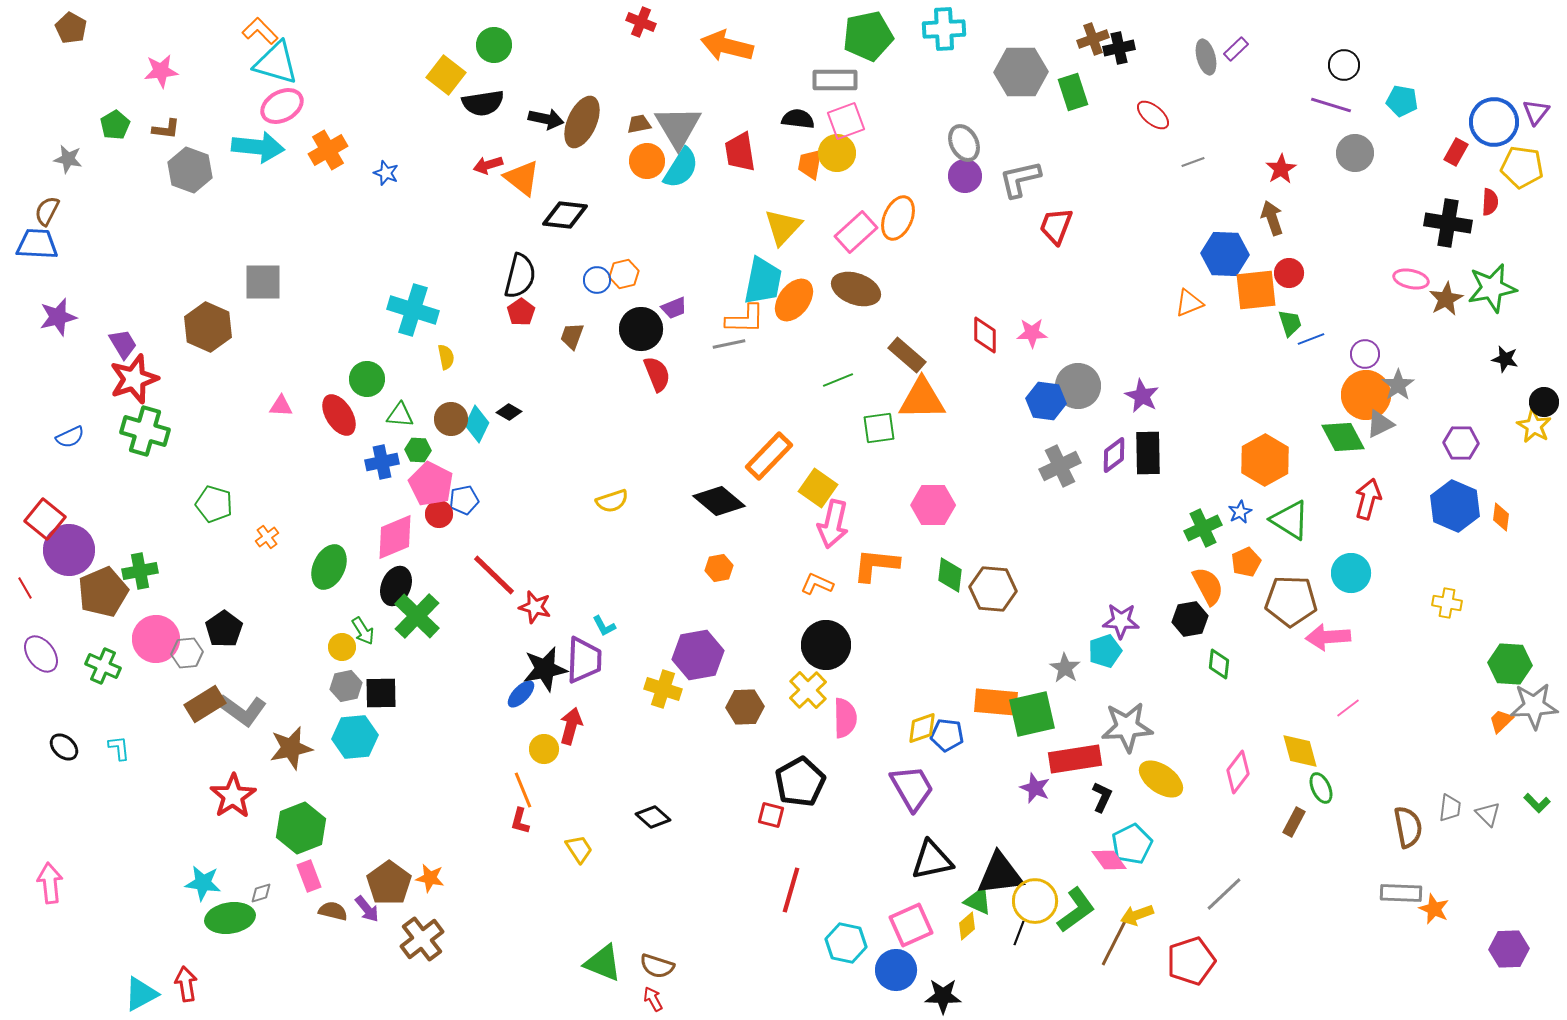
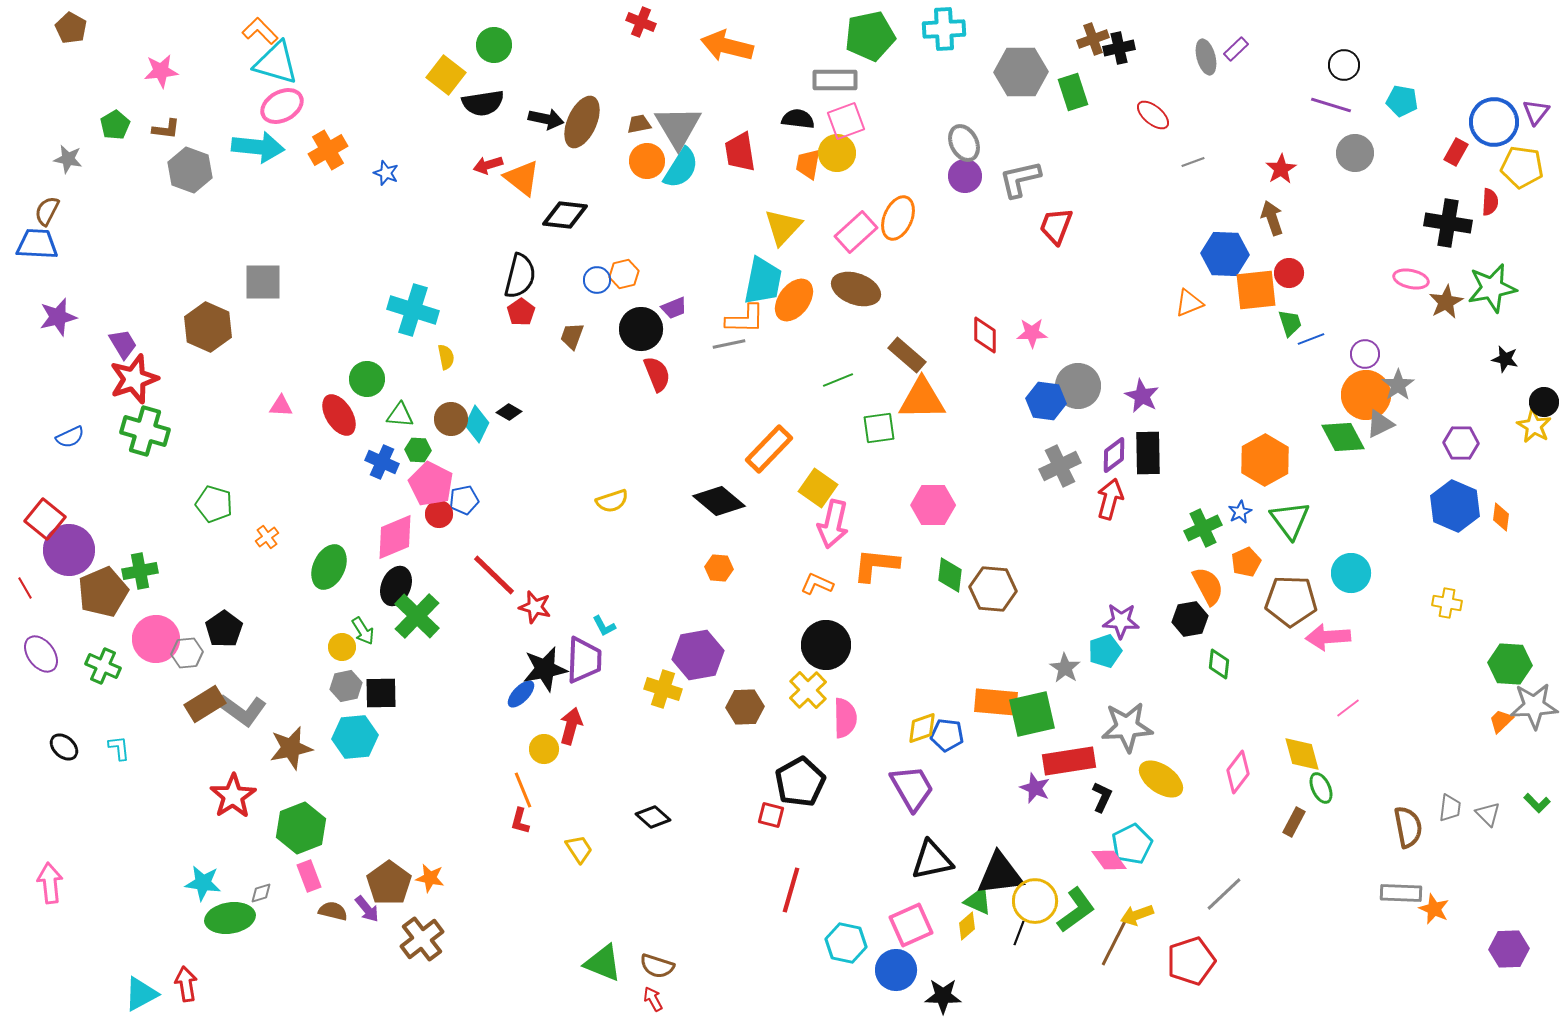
green pentagon at (868, 36): moved 2 px right
orange trapezoid at (810, 164): moved 2 px left
brown star at (1446, 299): moved 3 px down
orange rectangle at (769, 456): moved 7 px up
blue cross at (382, 462): rotated 36 degrees clockwise
red arrow at (1368, 499): moved 258 px left
green triangle at (1290, 520): rotated 21 degrees clockwise
orange hexagon at (719, 568): rotated 16 degrees clockwise
yellow diamond at (1300, 751): moved 2 px right, 3 px down
red rectangle at (1075, 759): moved 6 px left, 2 px down
